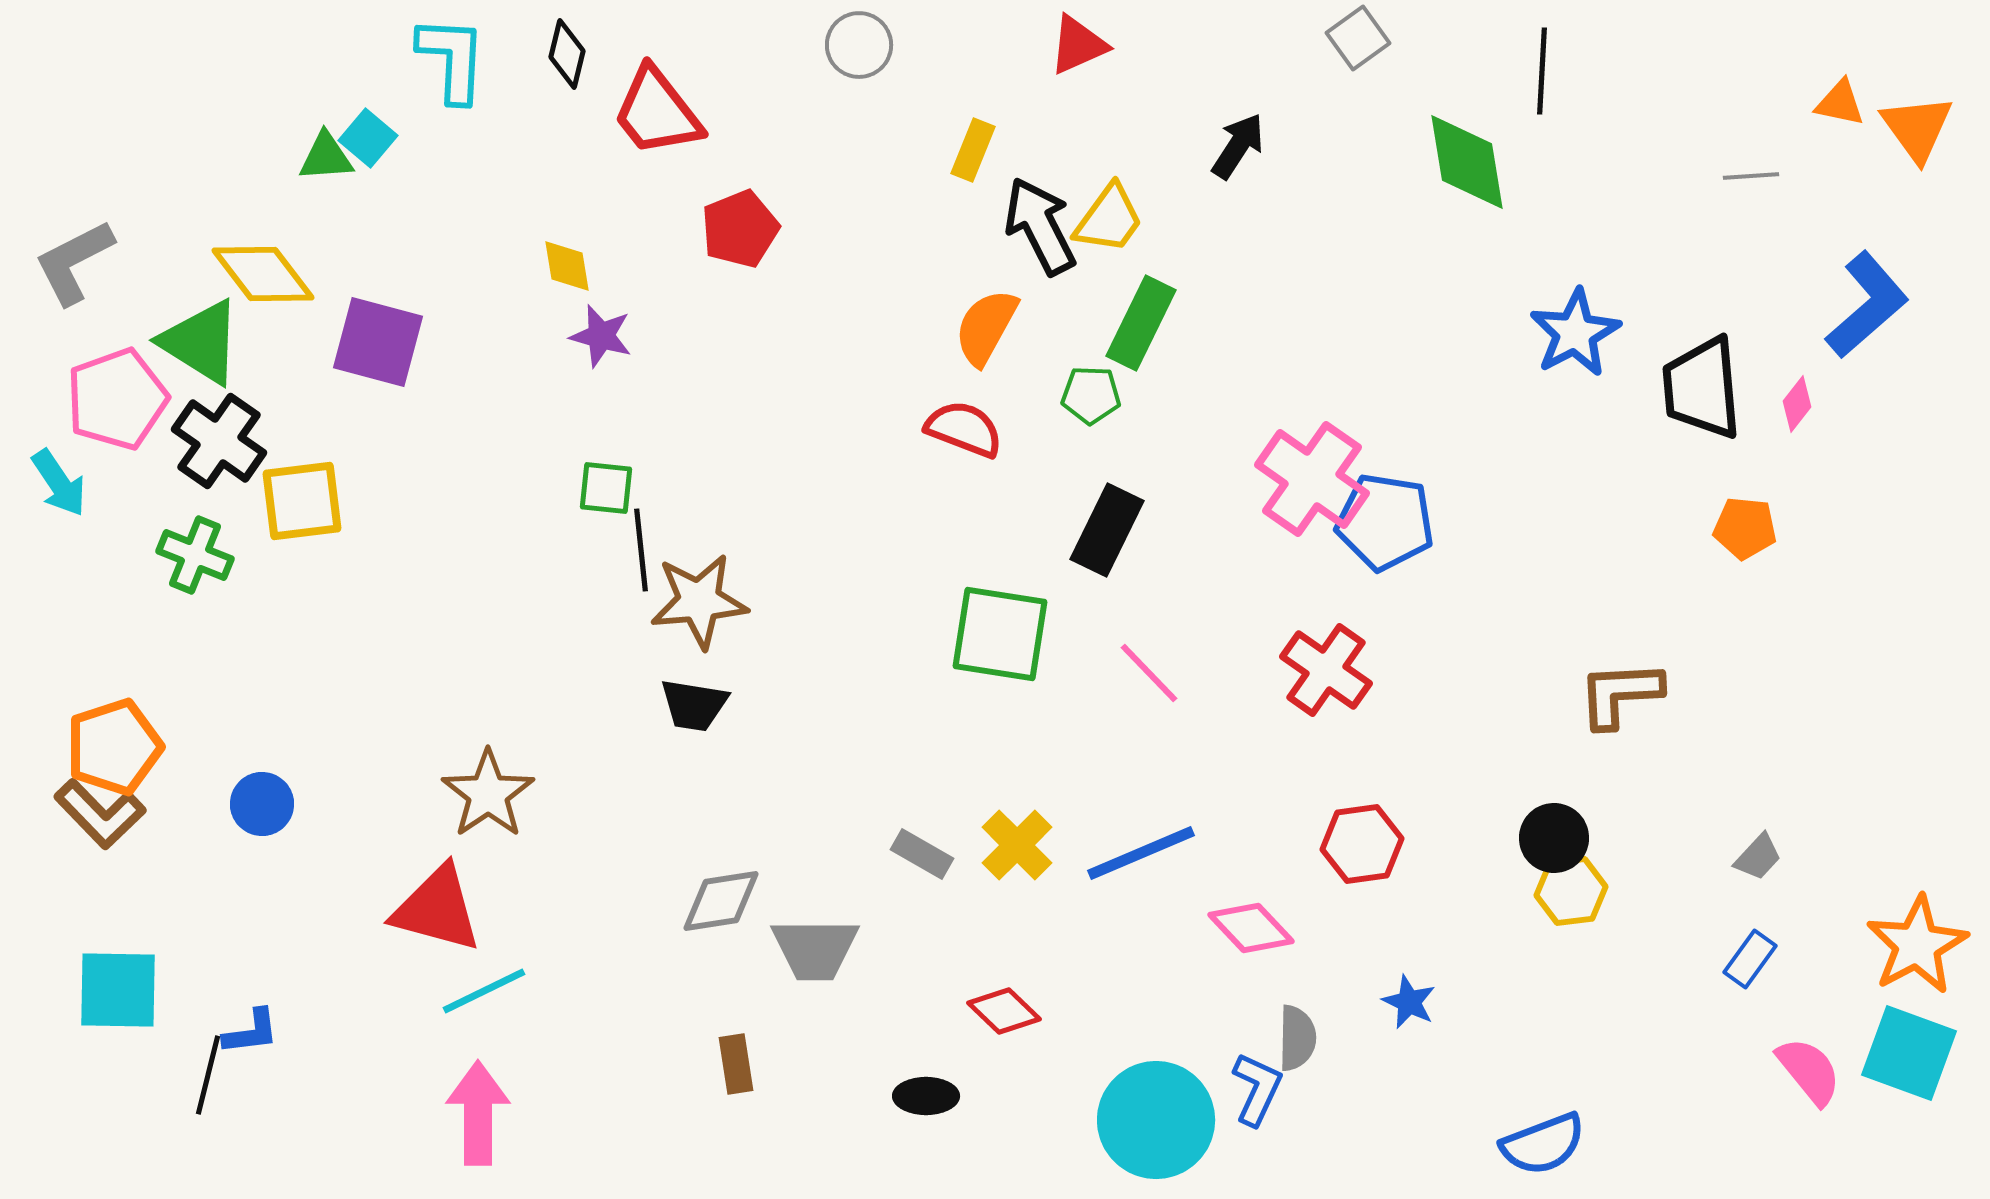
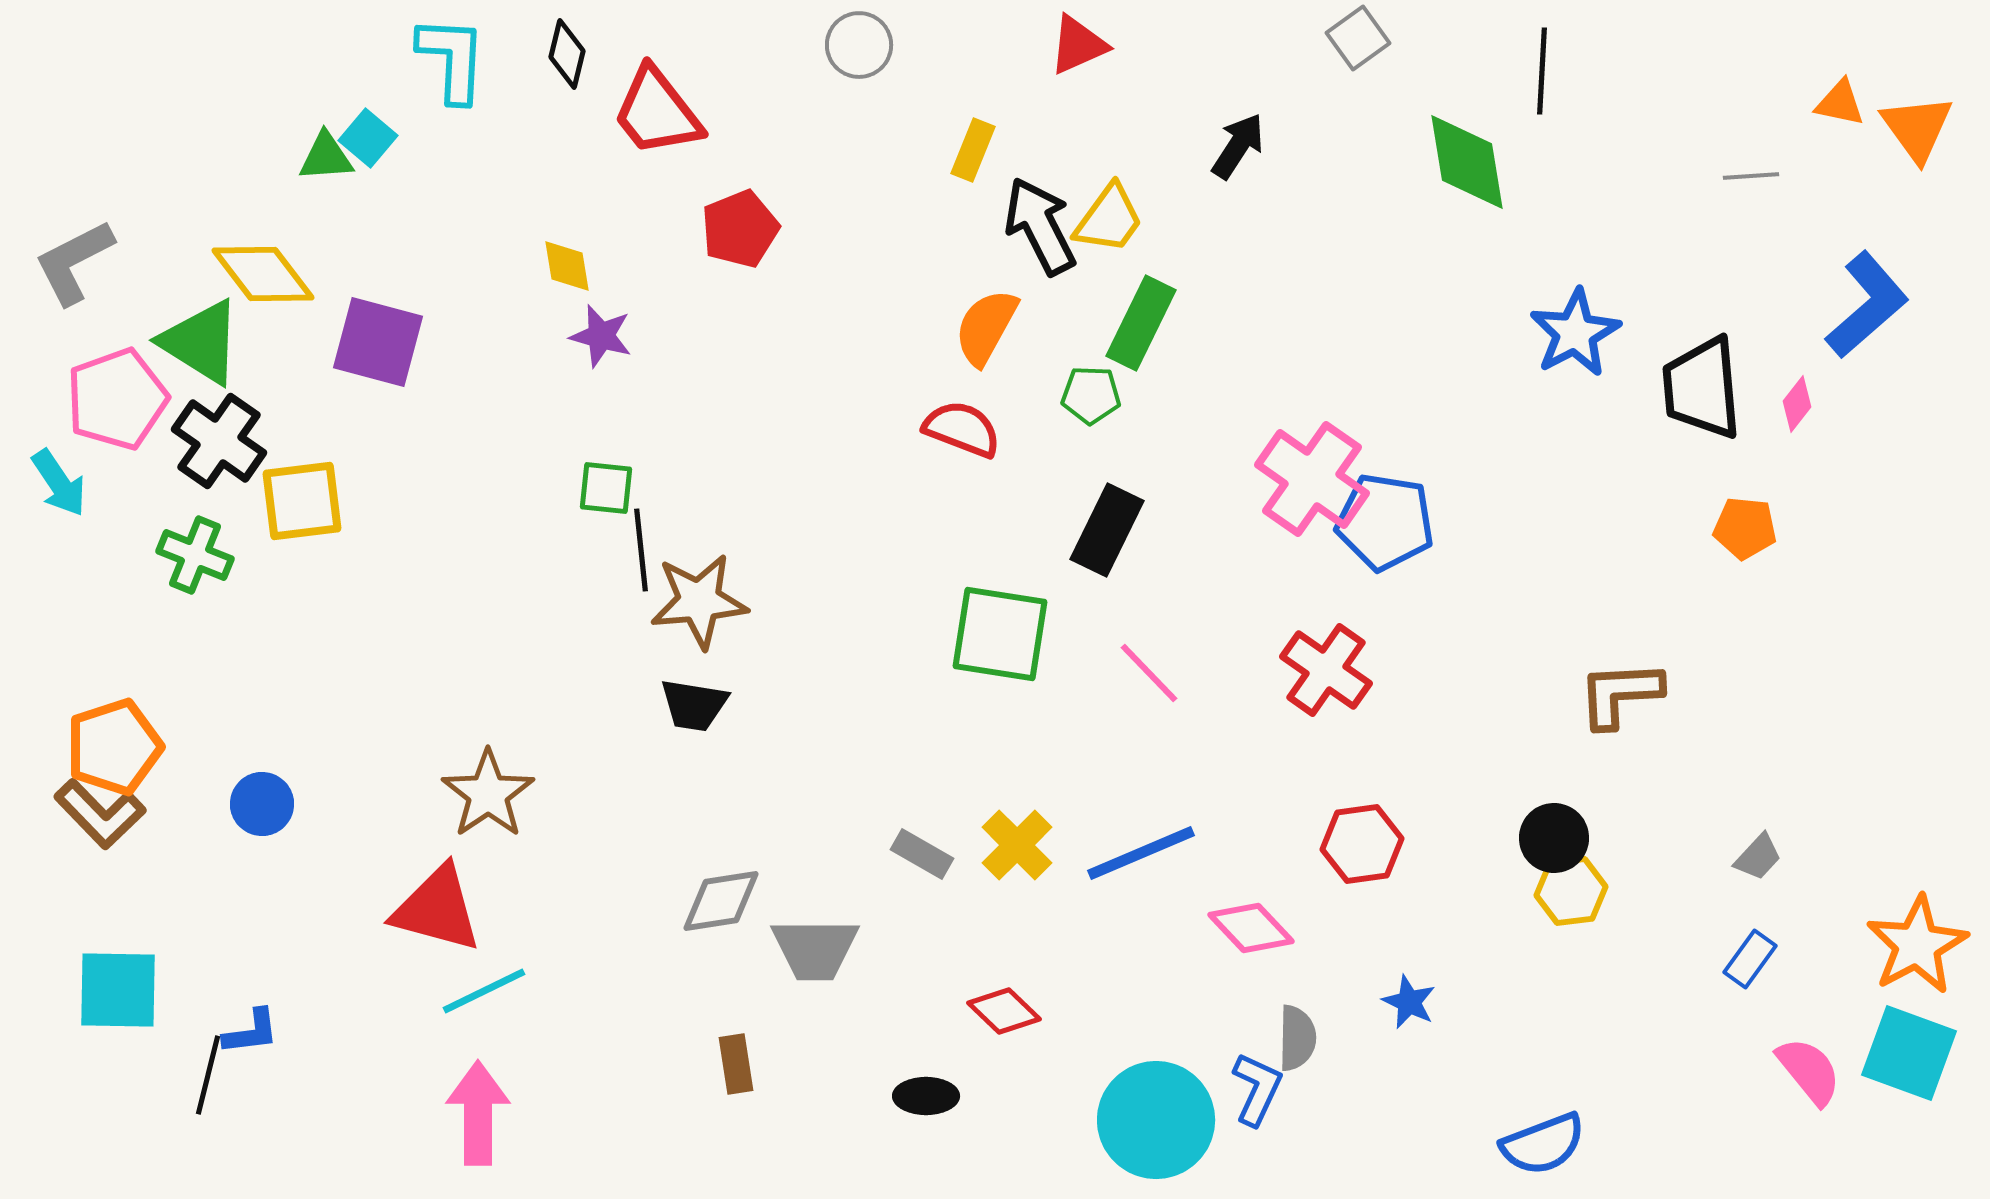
red semicircle at (964, 429): moved 2 px left
